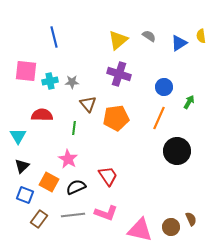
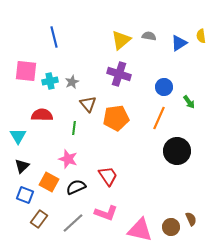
gray semicircle: rotated 24 degrees counterclockwise
yellow triangle: moved 3 px right
gray star: rotated 24 degrees counterclockwise
green arrow: rotated 112 degrees clockwise
pink star: rotated 12 degrees counterclockwise
gray line: moved 8 px down; rotated 35 degrees counterclockwise
